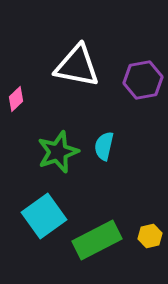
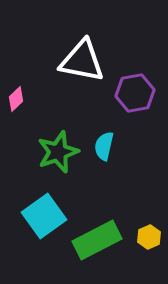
white triangle: moved 5 px right, 5 px up
purple hexagon: moved 8 px left, 13 px down
yellow hexagon: moved 1 px left, 1 px down; rotated 10 degrees counterclockwise
